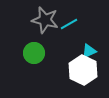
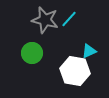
cyan line: moved 5 px up; rotated 18 degrees counterclockwise
green circle: moved 2 px left
white hexagon: moved 8 px left, 1 px down; rotated 16 degrees counterclockwise
